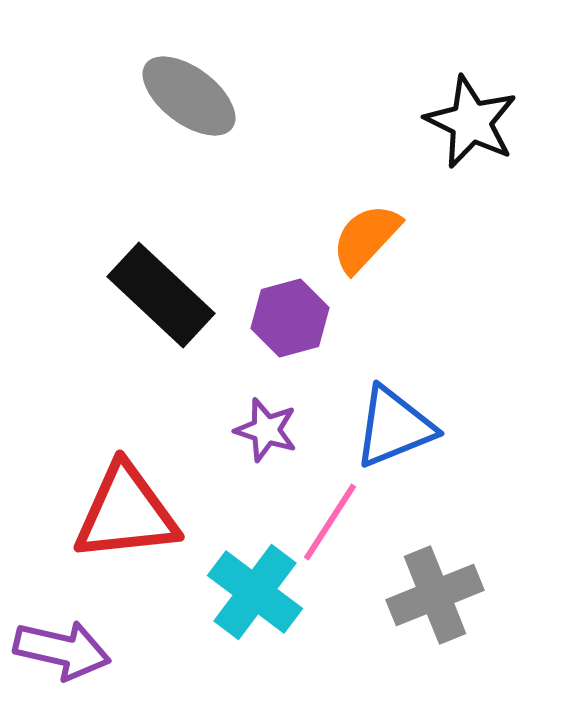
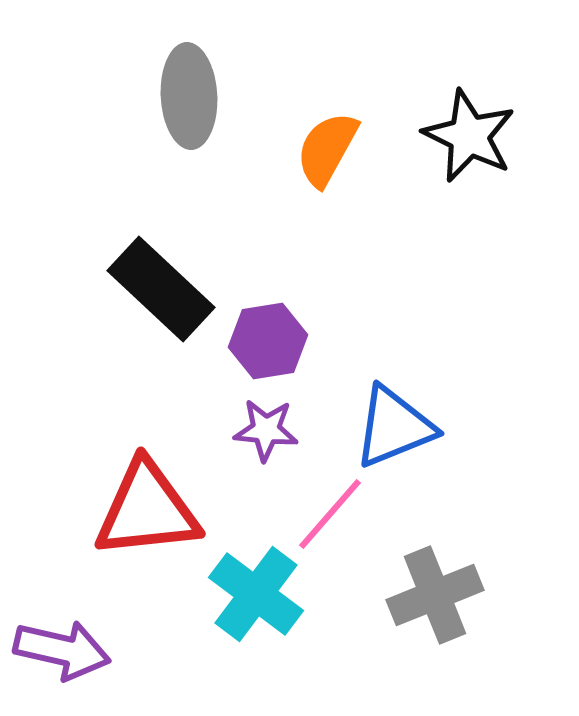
gray ellipse: rotated 50 degrees clockwise
black star: moved 2 px left, 14 px down
orange semicircle: moved 39 px left, 89 px up; rotated 14 degrees counterclockwise
black rectangle: moved 6 px up
purple hexagon: moved 22 px left, 23 px down; rotated 6 degrees clockwise
purple star: rotated 12 degrees counterclockwise
red triangle: moved 21 px right, 3 px up
pink line: moved 8 px up; rotated 8 degrees clockwise
cyan cross: moved 1 px right, 2 px down
